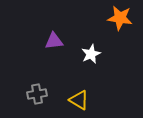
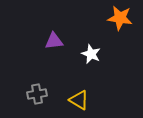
white star: rotated 24 degrees counterclockwise
